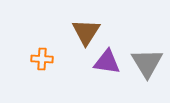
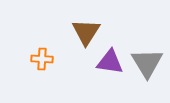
purple triangle: moved 3 px right
